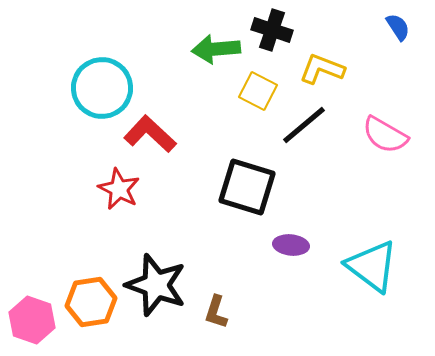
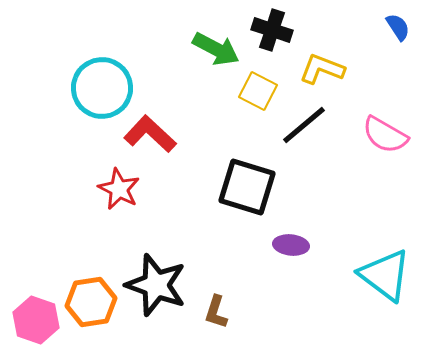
green arrow: rotated 147 degrees counterclockwise
cyan triangle: moved 13 px right, 9 px down
pink hexagon: moved 4 px right
